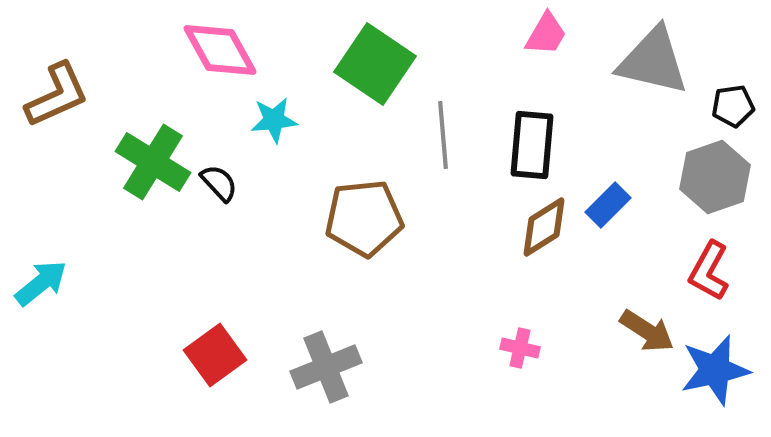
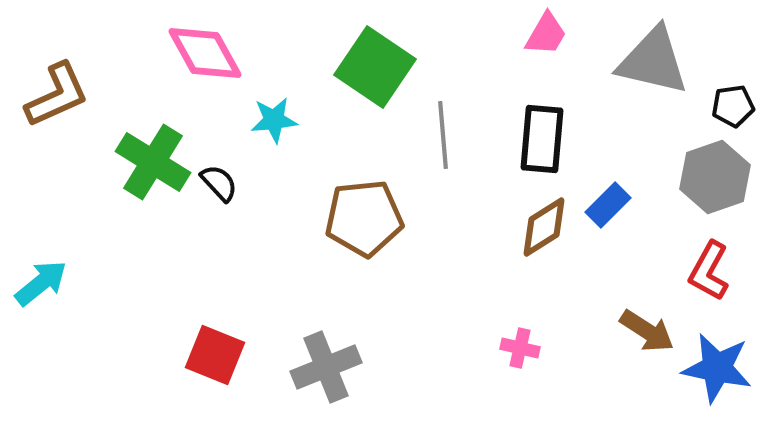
pink diamond: moved 15 px left, 3 px down
green square: moved 3 px down
black rectangle: moved 10 px right, 6 px up
red square: rotated 32 degrees counterclockwise
blue star: moved 2 px right, 2 px up; rotated 24 degrees clockwise
